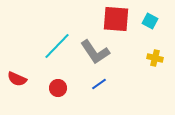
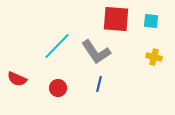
cyan square: moved 1 px right; rotated 21 degrees counterclockwise
gray L-shape: moved 1 px right
yellow cross: moved 1 px left, 1 px up
blue line: rotated 42 degrees counterclockwise
